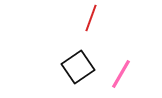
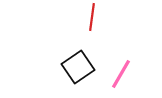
red line: moved 1 px right, 1 px up; rotated 12 degrees counterclockwise
